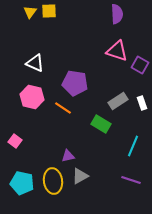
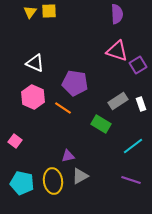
purple square: moved 2 px left; rotated 30 degrees clockwise
pink hexagon: moved 1 px right; rotated 10 degrees clockwise
white rectangle: moved 1 px left, 1 px down
cyan line: rotated 30 degrees clockwise
